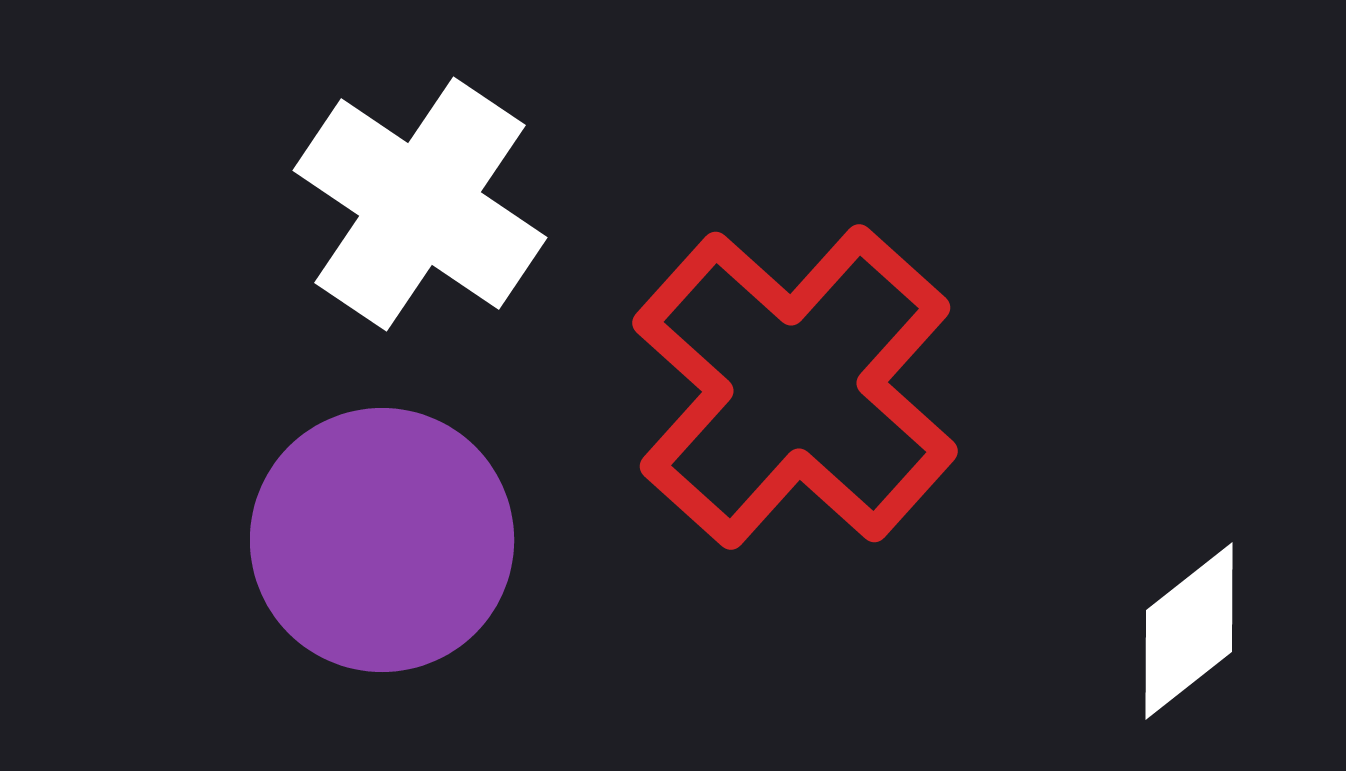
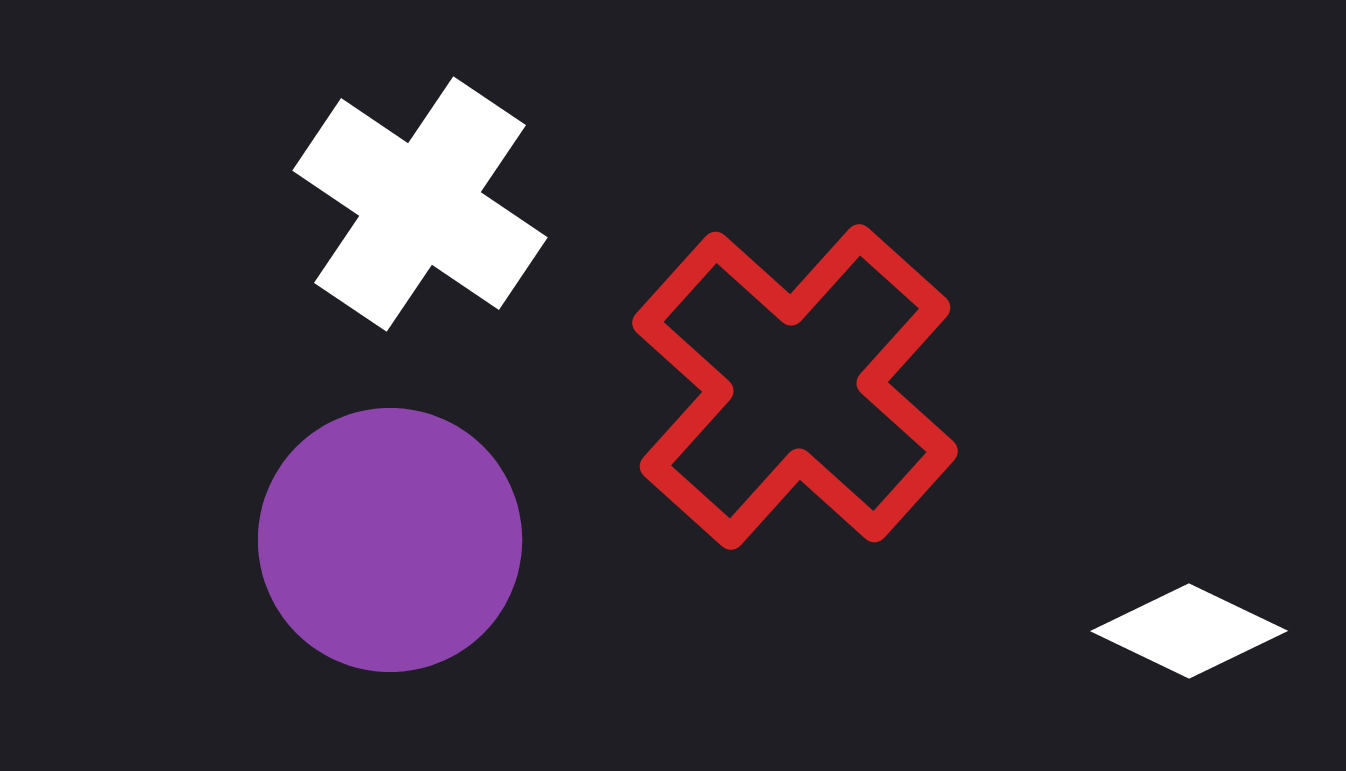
purple circle: moved 8 px right
white diamond: rotated 64 degrees clockwise
